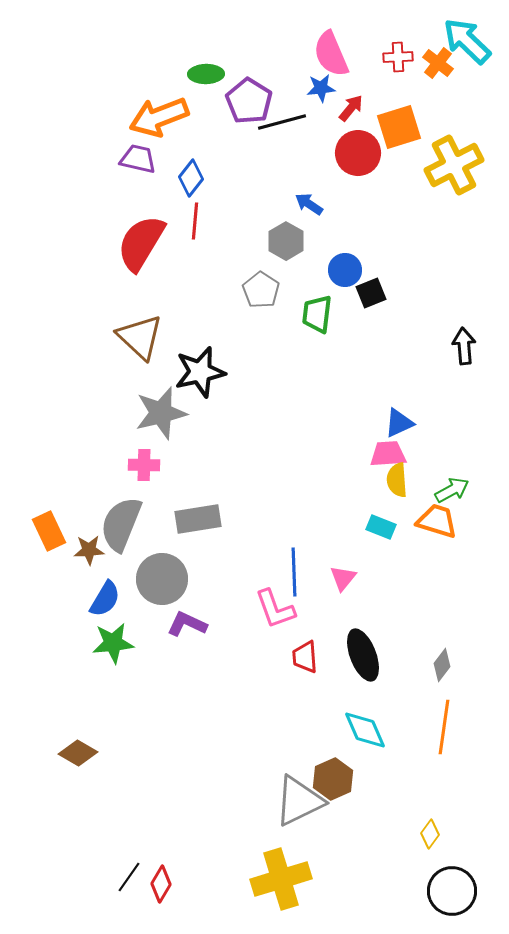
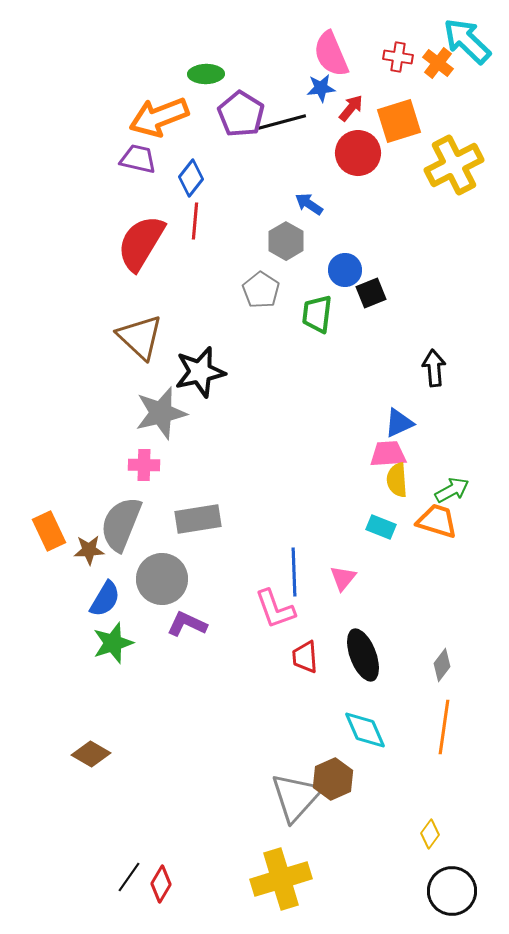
red cross at (398, 57): rotated 12 degrees clockwise
purple pentagon at (249, 101): moved 8 px left, 13 px down
orange square at (399, 127): moved 6 px up
black arrow at (464, 346): moved 30 px left, 22 px down
green star at (113, 643): rotated 12 degrees counterclockwise
brown diamond at (78, 753): moved 13 px right, 1 px down
gray triangle at (299, 801): moved 3 px left, 4 px up; rotated 22 degrees counterclockwise
